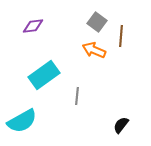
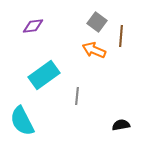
cyan semicircle: rotated 92 degrees clockwise
black semicircle: rotated 42 degrees clockwise
